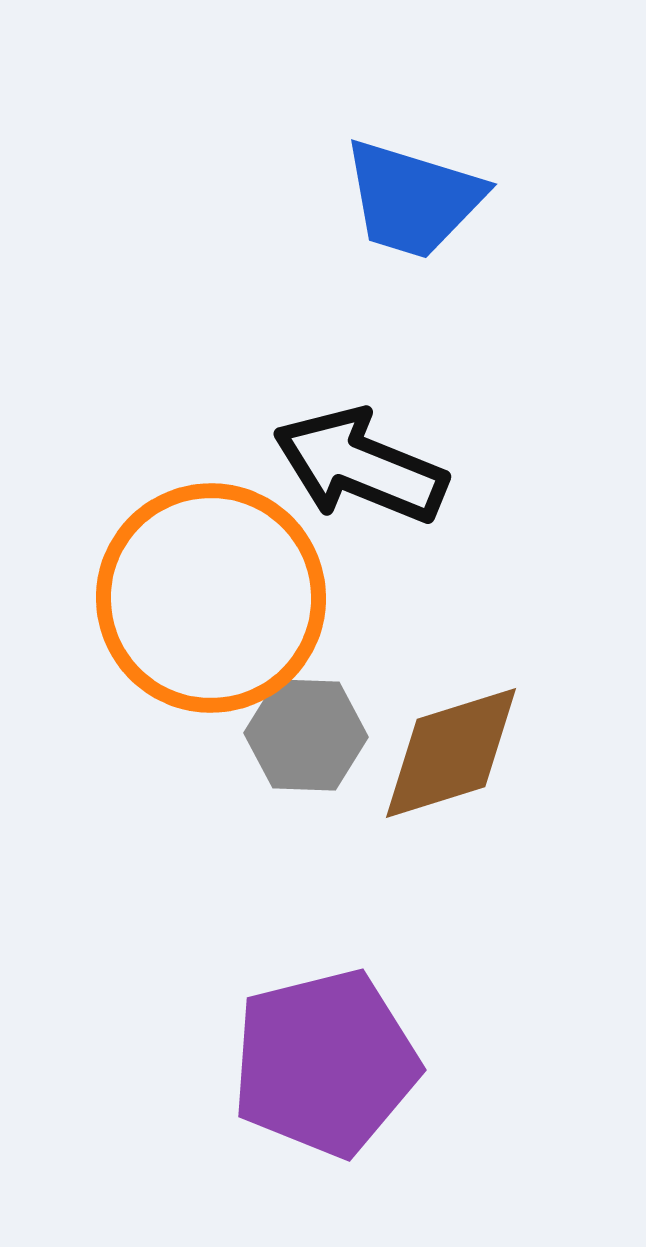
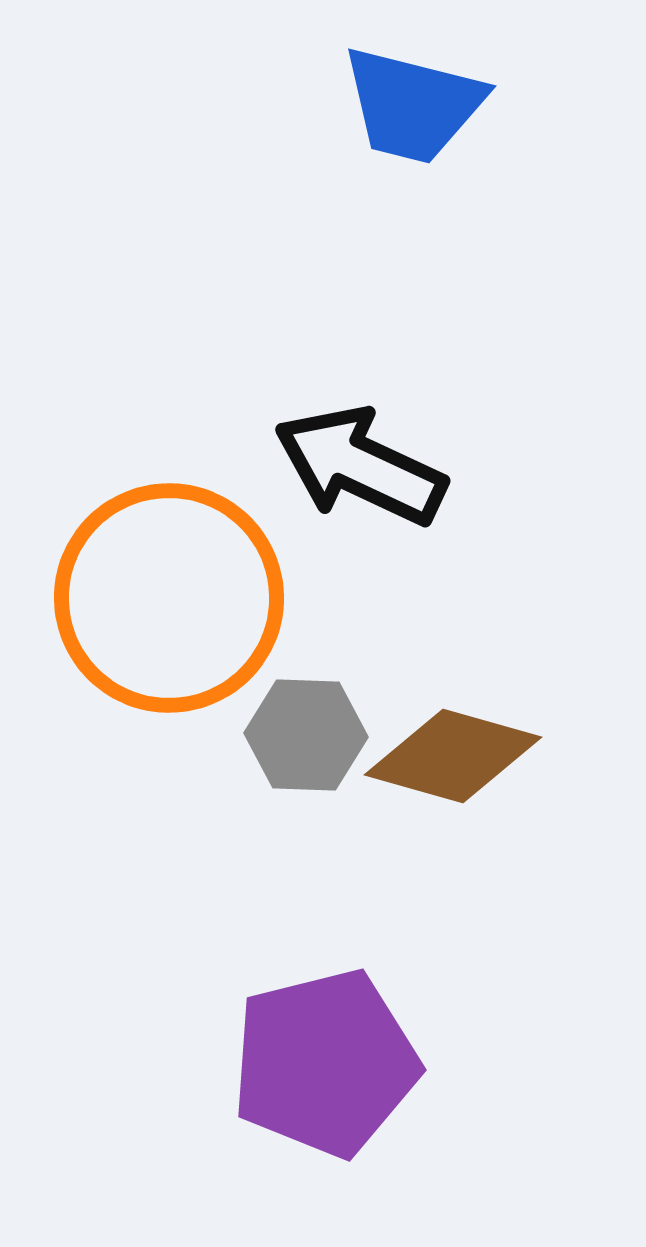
blue trapezoid: moved 94 px up; rotated 3 degrees counterclockwise
black arrow: rotated 3 degrees clockwise
orange circle: moved 42 px left
brown diamond: moved 2 px right, 3 px down; rotated 33 degrees clockwise
